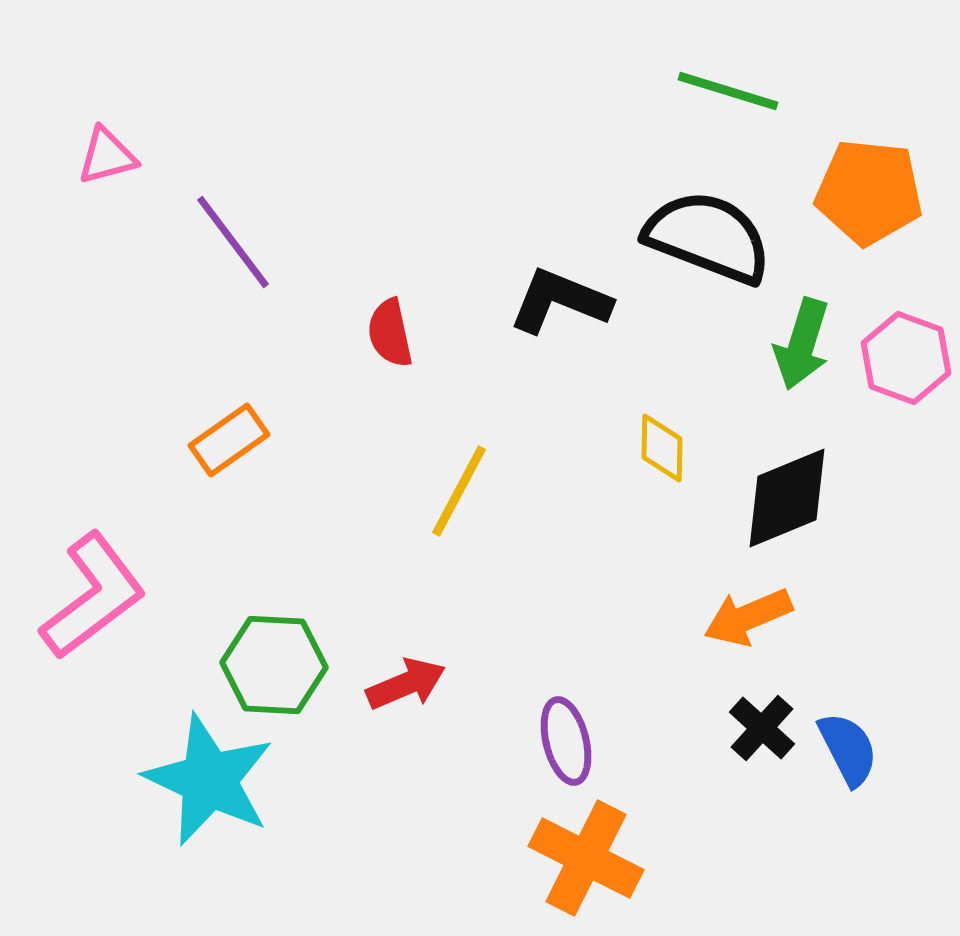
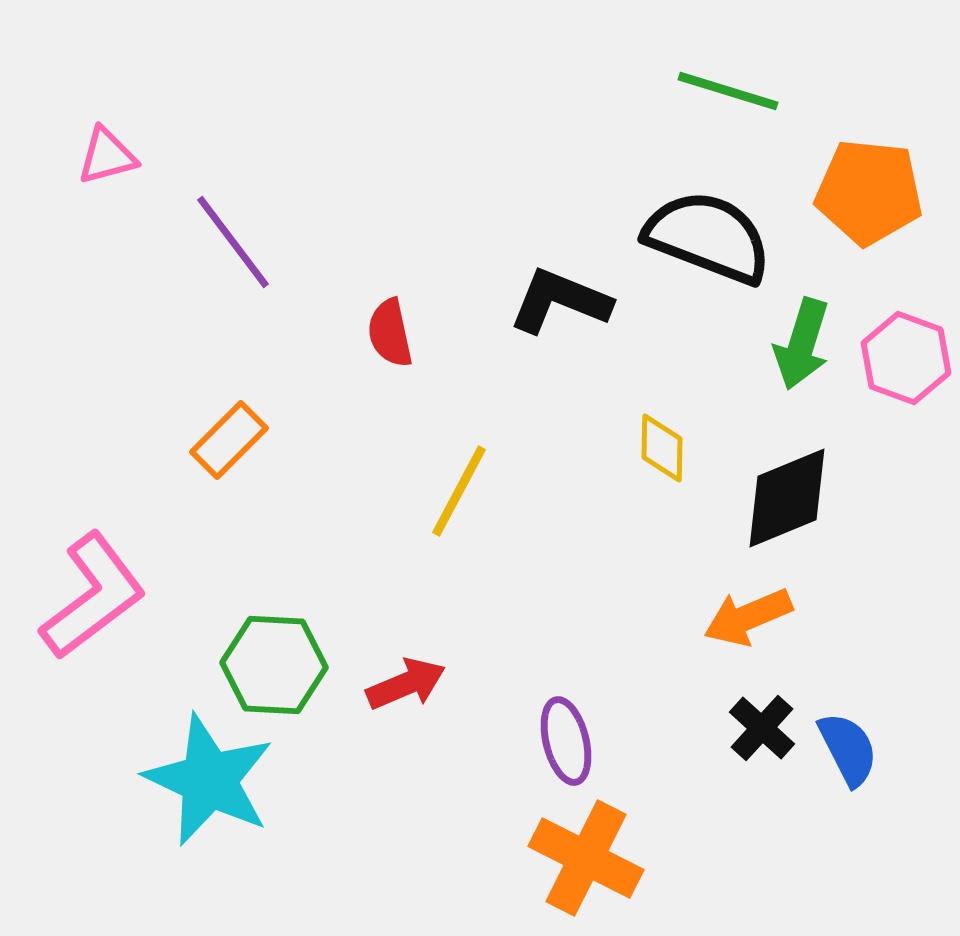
orange rectangle: rotated 10 degrees counterclockwise
